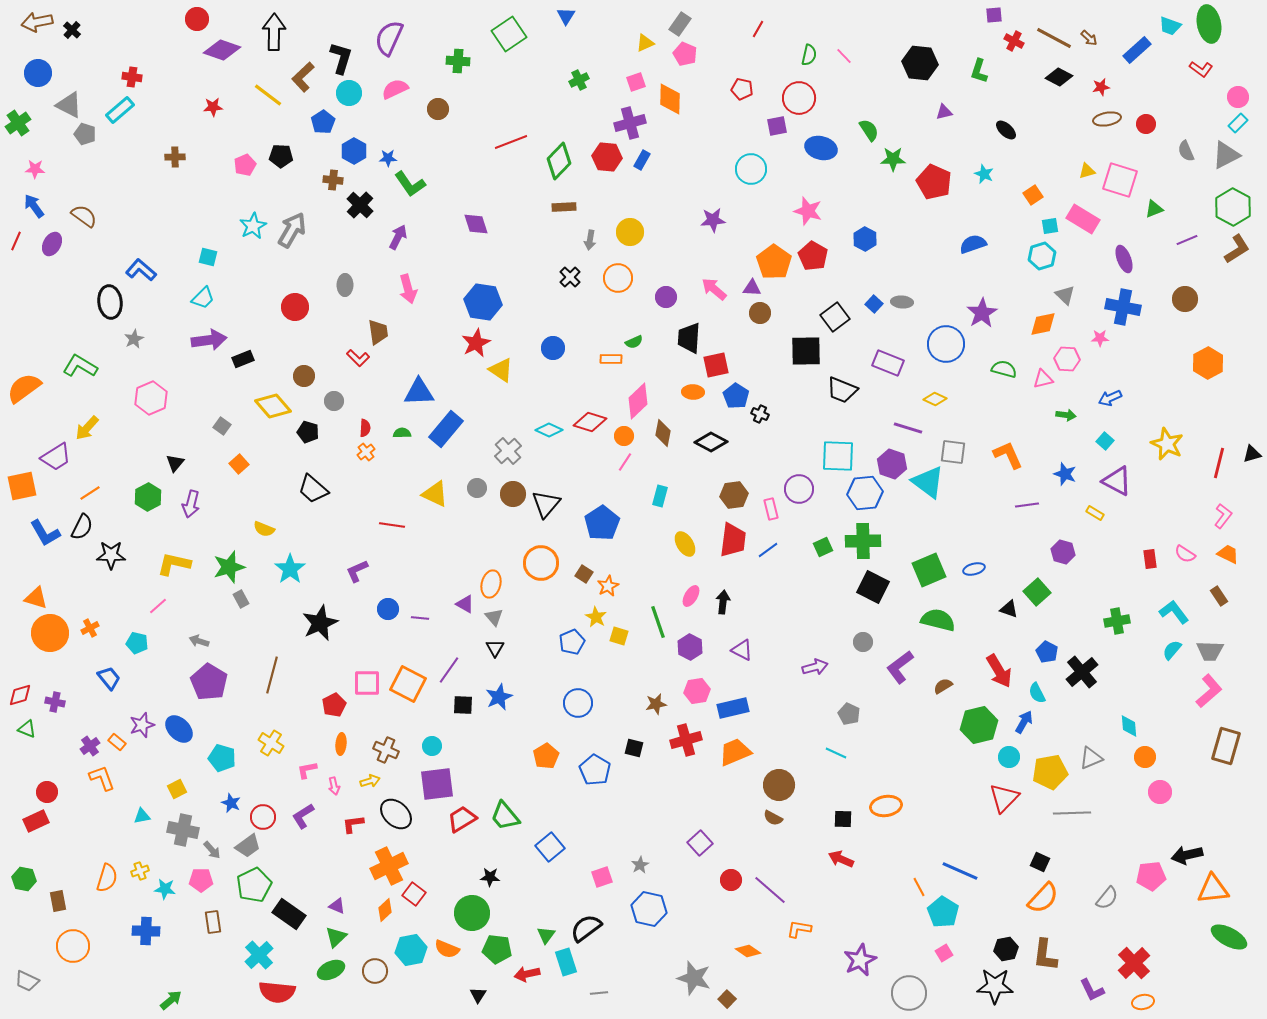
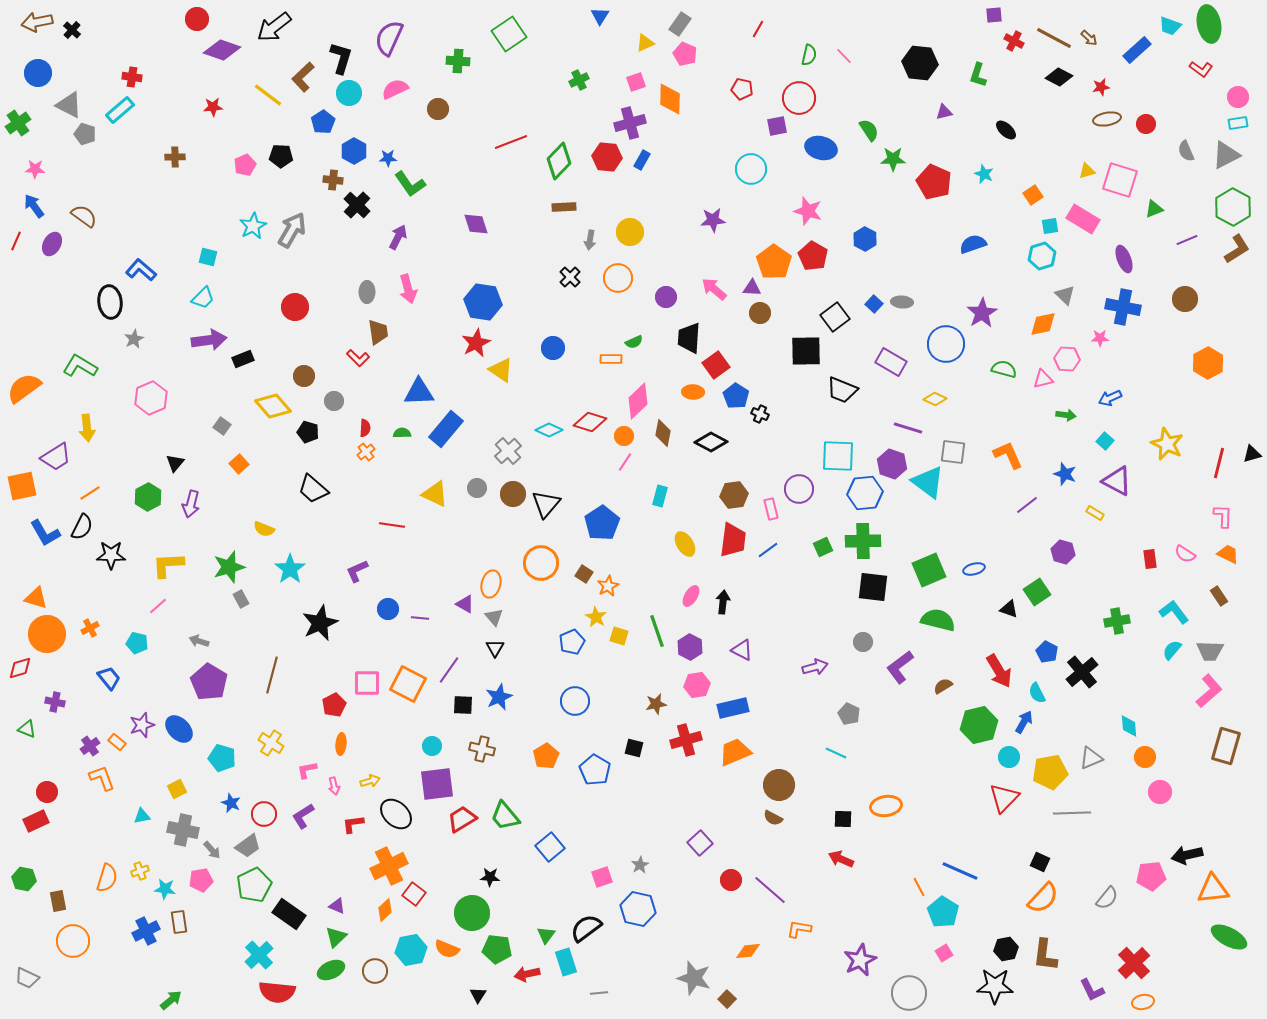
blue triangle at (566, 16): moved 34 px right
black arrow at (274, 32): moved 5 px up; rotated 129 degrees counterclockwise
green L-shape at (979, 71): moved 1 px left, 4 px down
cyan rectangle at (1238, 123): rotated 36 degrees clockwise
black cross at (360, 205): moved 3 px left
gray ellipse at (345, 285): moved 22 px right, 7 px down
purple rectangle at (888, 363): moved 3 px right, 1 px up; rotated 8 degrees clockwise
red square at (716, 365): rotated 24 degrees counterclockwise
yellow arrow at (87, 428): rotated 48 degrees counterclockwise
purple line at (1027, 505): rotated 30 degrees counterclockwise
pink L-shape at (1223, 516): rotated 35 degrees counterclockwise
yellow L-shape at (174, 564): moved 6 px left, 1 px down; rotated 16 degrees counterclockwise
black square at (873, 587): rotated 20 degrees counterclockwise
green square at (1037, 592): rotated 8 degrees clockwise
green line at (658, 622): moved 1 px left, 9 px down
orange circle at (50, 633): moved 3 px left, 1 px down
pink hexagon at (697, 691): moved 6 px up
red diamond at (20, 695): moved 27 px up
blue circle at (578, 703): moved 3 px left, 2 px up
brown cross at (386, 750): moved 96 px right, 1 px up; rotated 10 degrees counterclockwise
red circle at (263, 817): moved 1 px right, 3 px up
pink pentagon at (201, 880): rotated 10 degrees counterclockwise
blue hexagon at (649, 909): moved 11 px left
brown rectangle at (213, 922): moved 34 px left
blue cross at (146, 931): rotated 28 degrees counterclockwise
orange circle at (73, 946): moved 5 px up
orange diamond at (748, 951): rotated 40 degrees counterclockwise
gray trapezoid at (27, 981): moved 3 px up
